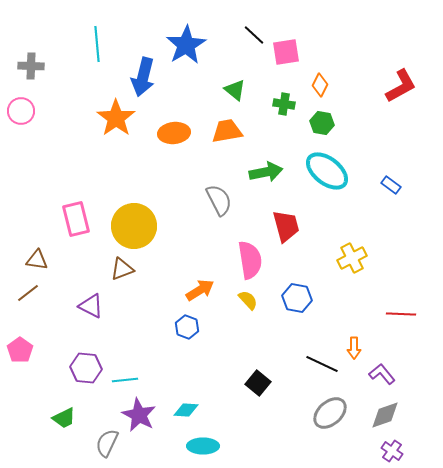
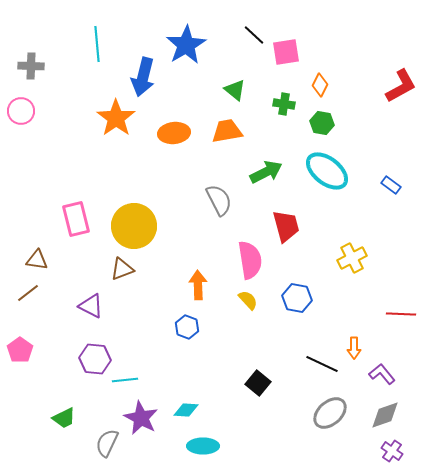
green arrow at (266, 172): rotated 16 degrees counterclockwise
orange arrow at (200, 290): moved 2 px left, 5 px up; rotated 60 degrees counterclockwise
purple hexagon at (86, 368): moved 9 px right, 9 px up
purple star at (139, 415): moved 2 px right, 3 px down
